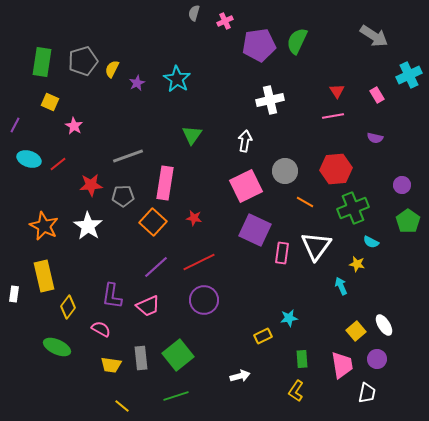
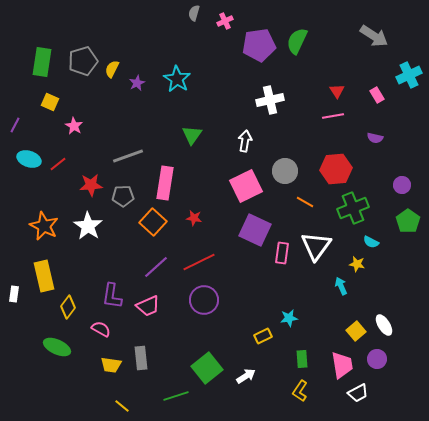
green square at (178, 355): moved 29 px right, 13 px down
white arrow at (240, 376): moved 6 px right; rotated 18 degrees counterclockwise
yellow L-shape at (296, 391): moved 4 px right
white trapezoid at (367, 393): moved 9 px left; rotated 50 degrees clockwise
